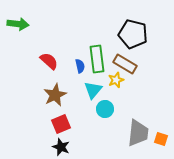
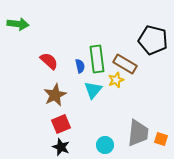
black pentagon: moved 20 px right, 6 px down
cyan circle: moved 36 px down
